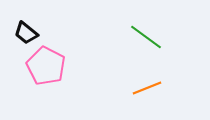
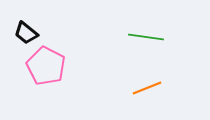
green line: rotated 28 degrees counterclockwise
